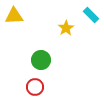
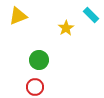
yellow triangle: moved 4 px right; rotated 18 degrees counterclockwise
green circle: moved 2 px left
